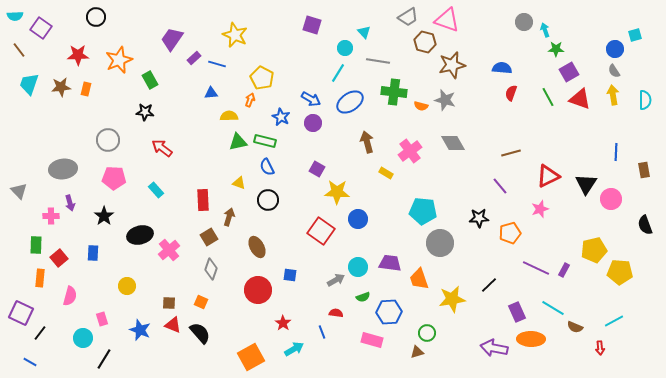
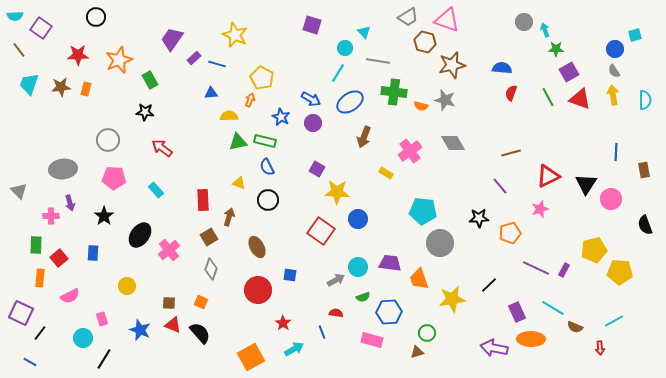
brown arrow at (367, 142): moved 3 px left, 5 px up; rotated 145 degrees counterclockwise
black ellipse at (140, 235): rotated 40 degrees counterclockwise
pink semicircle at (70, 296): rotated 48 degrees clockwise
